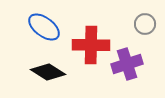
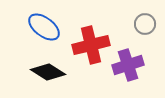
red cross: rotated 15 degrees counterclockwise
purple cross: moved 1 px right, 1 px down
